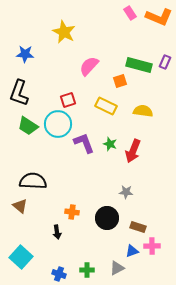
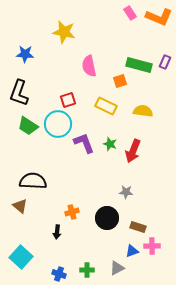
yellow star: rotated 15 degrees counterclockwise
pink semicircle: rotated 55 degrees counterclockwise
orange cross: rotated 24 degrees counterclockwise
black arrow: rotated 16 degrees clockwise
